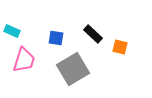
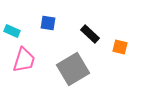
black rectangle: moved 3 px left
blue square: moved 8 px left, 15 px up
